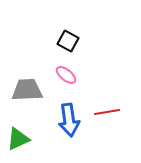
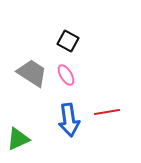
pink ellipse: rotated 20 degrees clockwise
gray trapezoid: moved 5 px right, 17 px up; rotated 36 degrees clockwise
